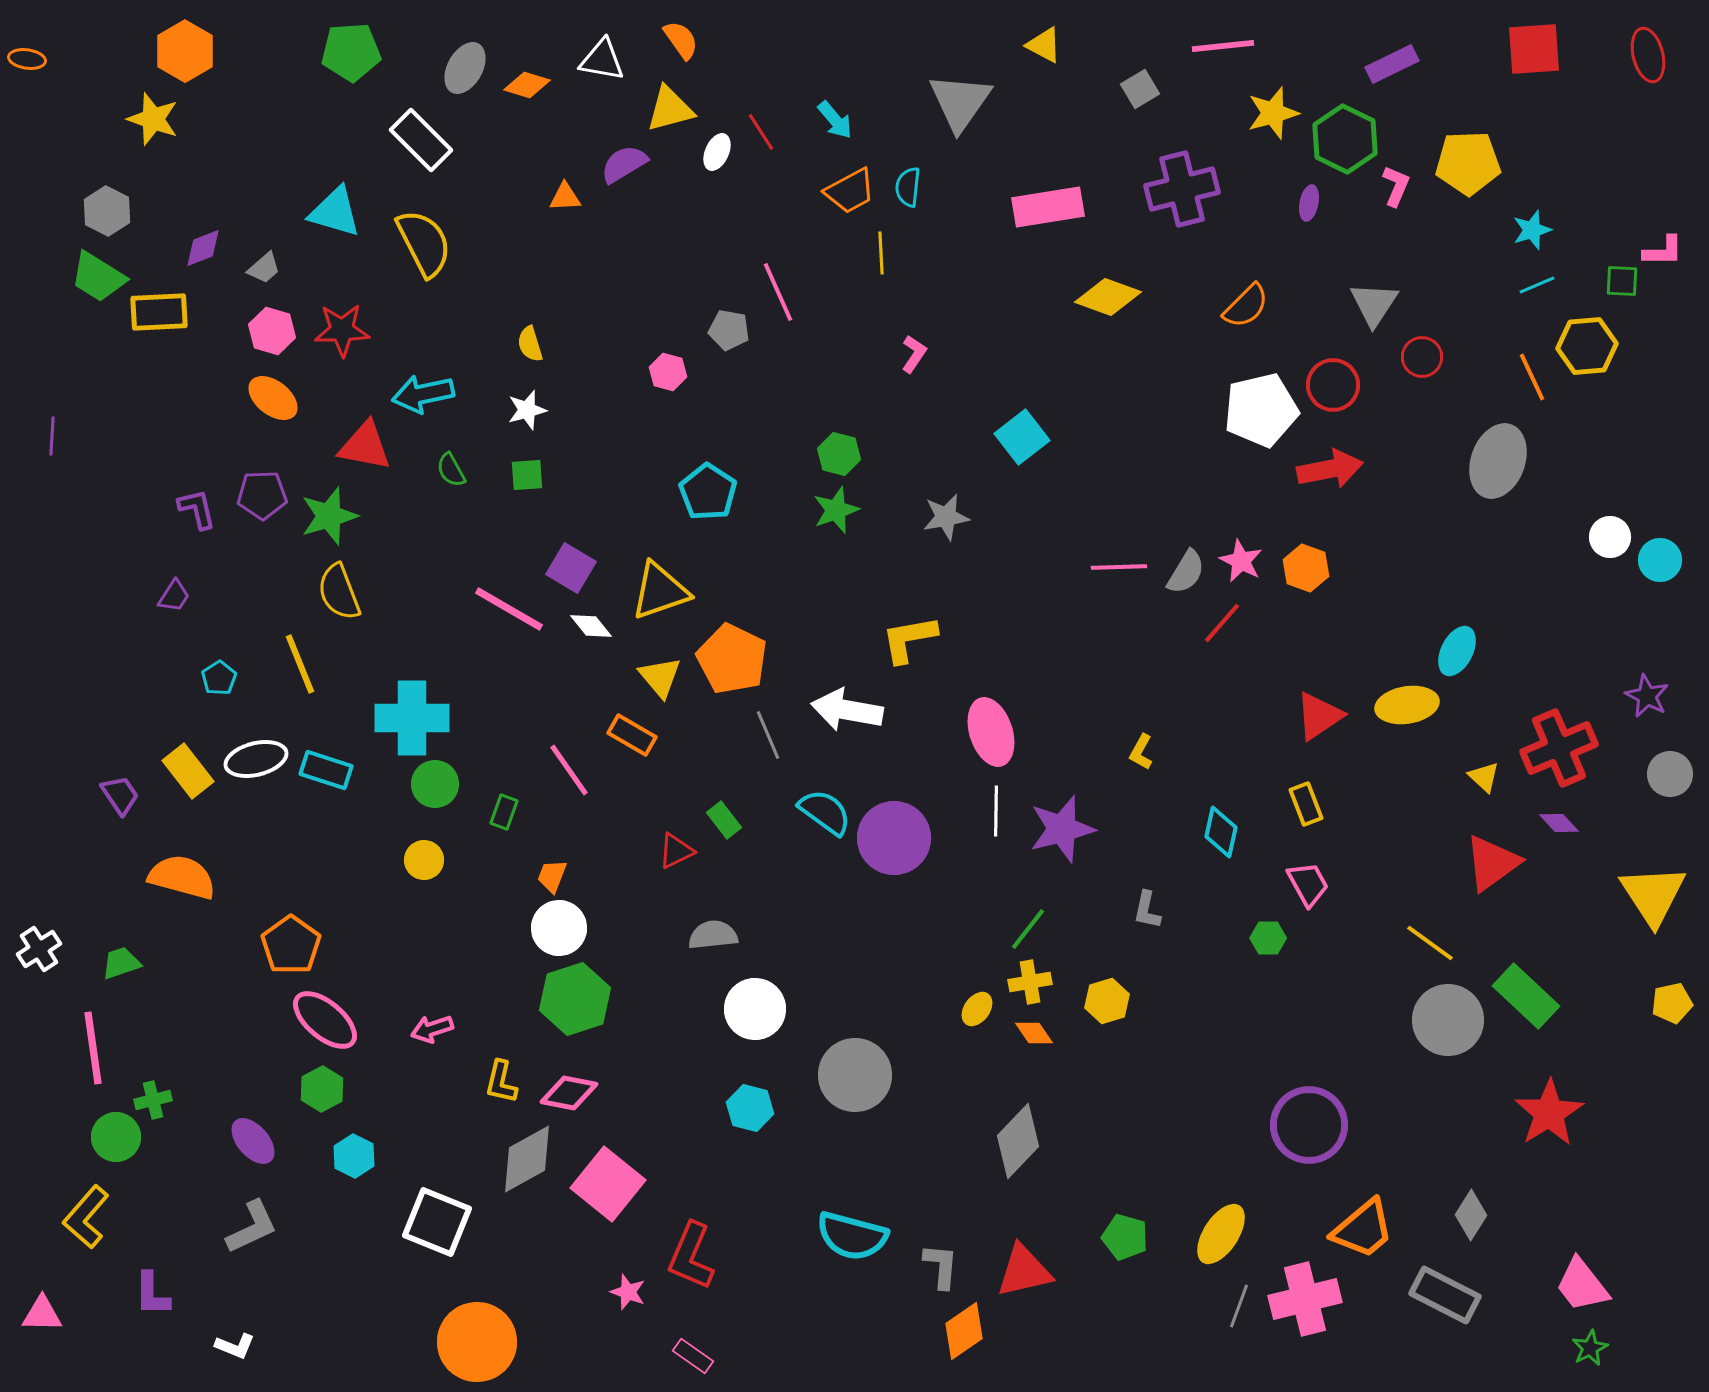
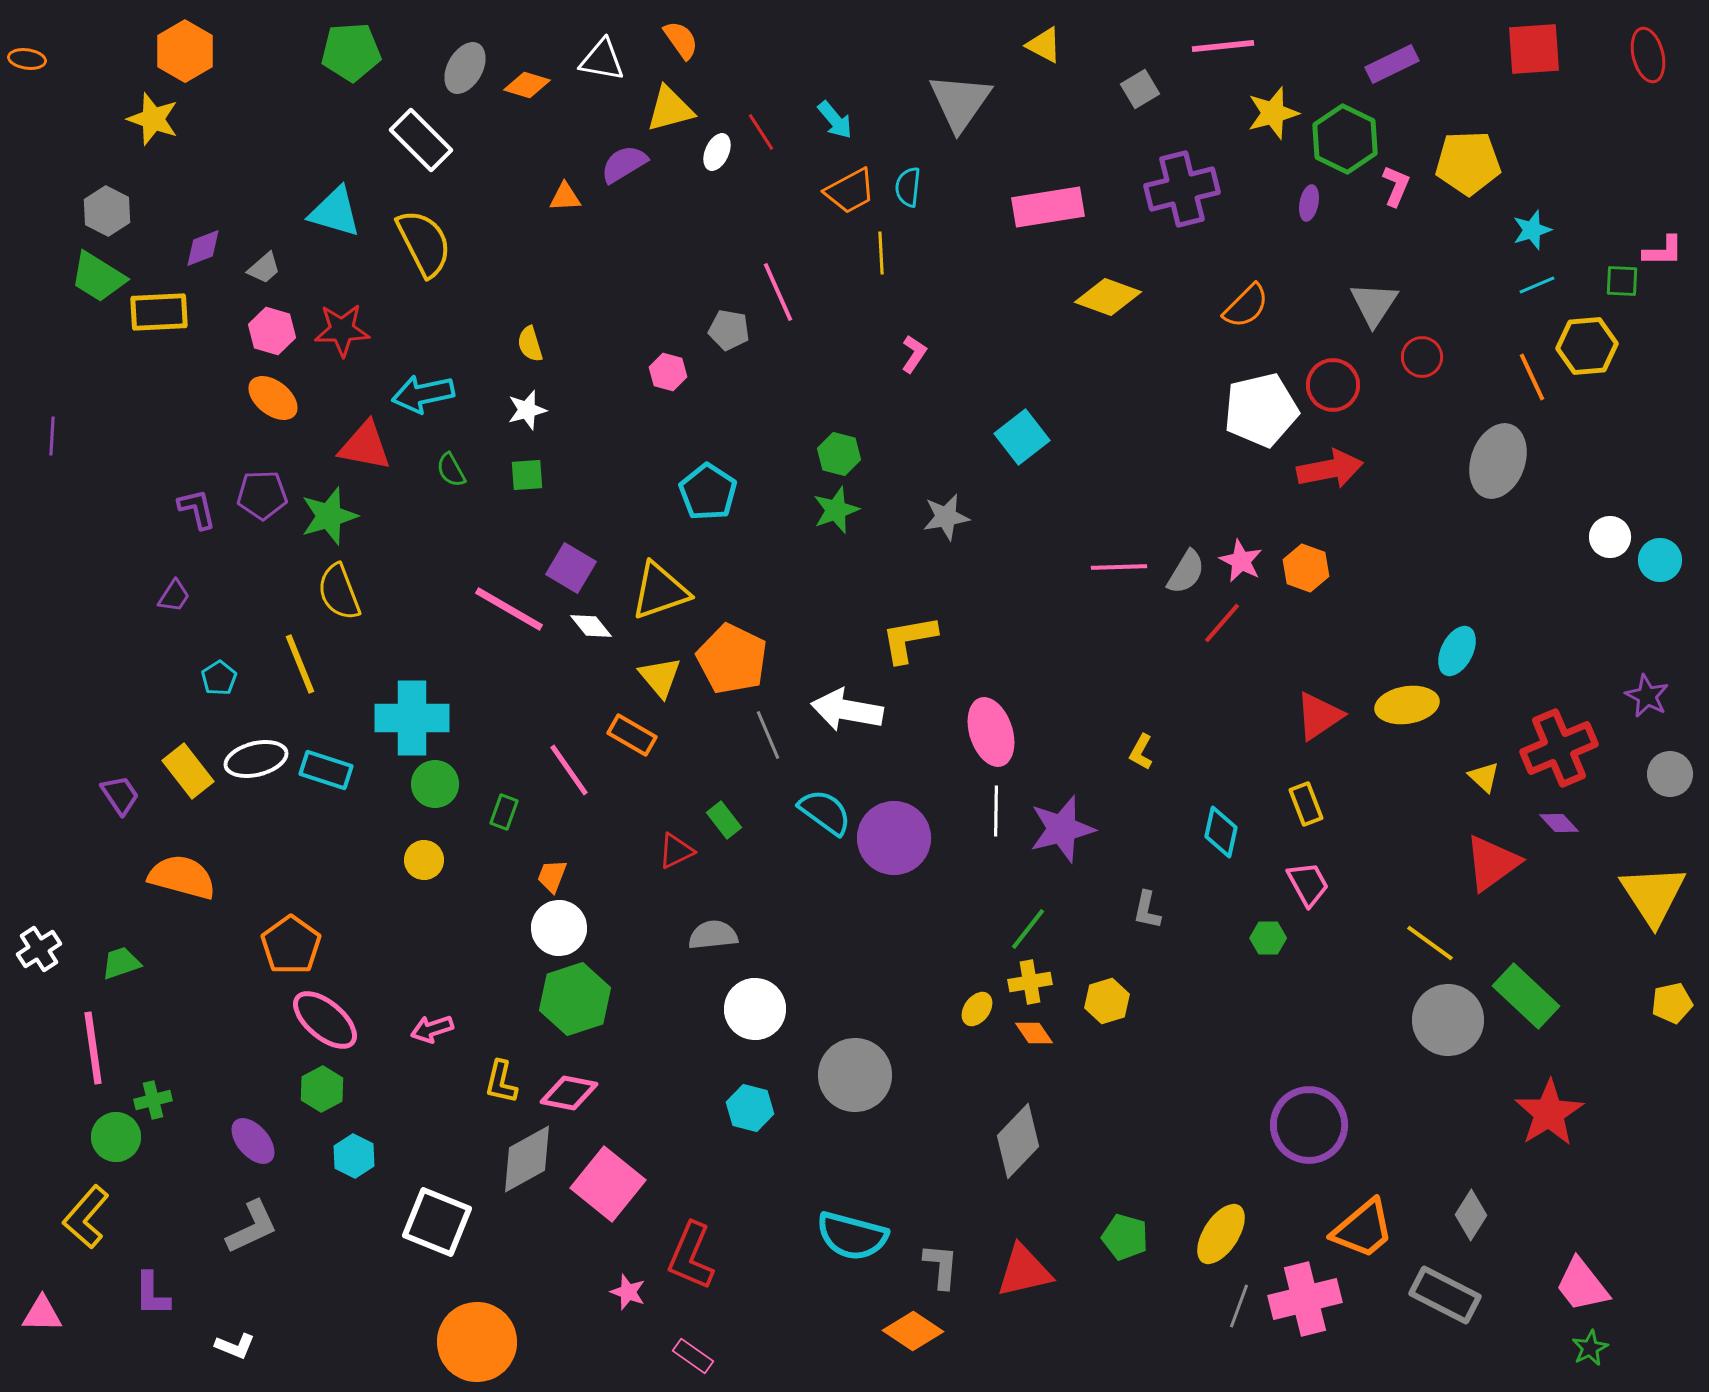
orange diamond at (964, 1331): moved 51 px left; rotated 68 degrees clockwise
